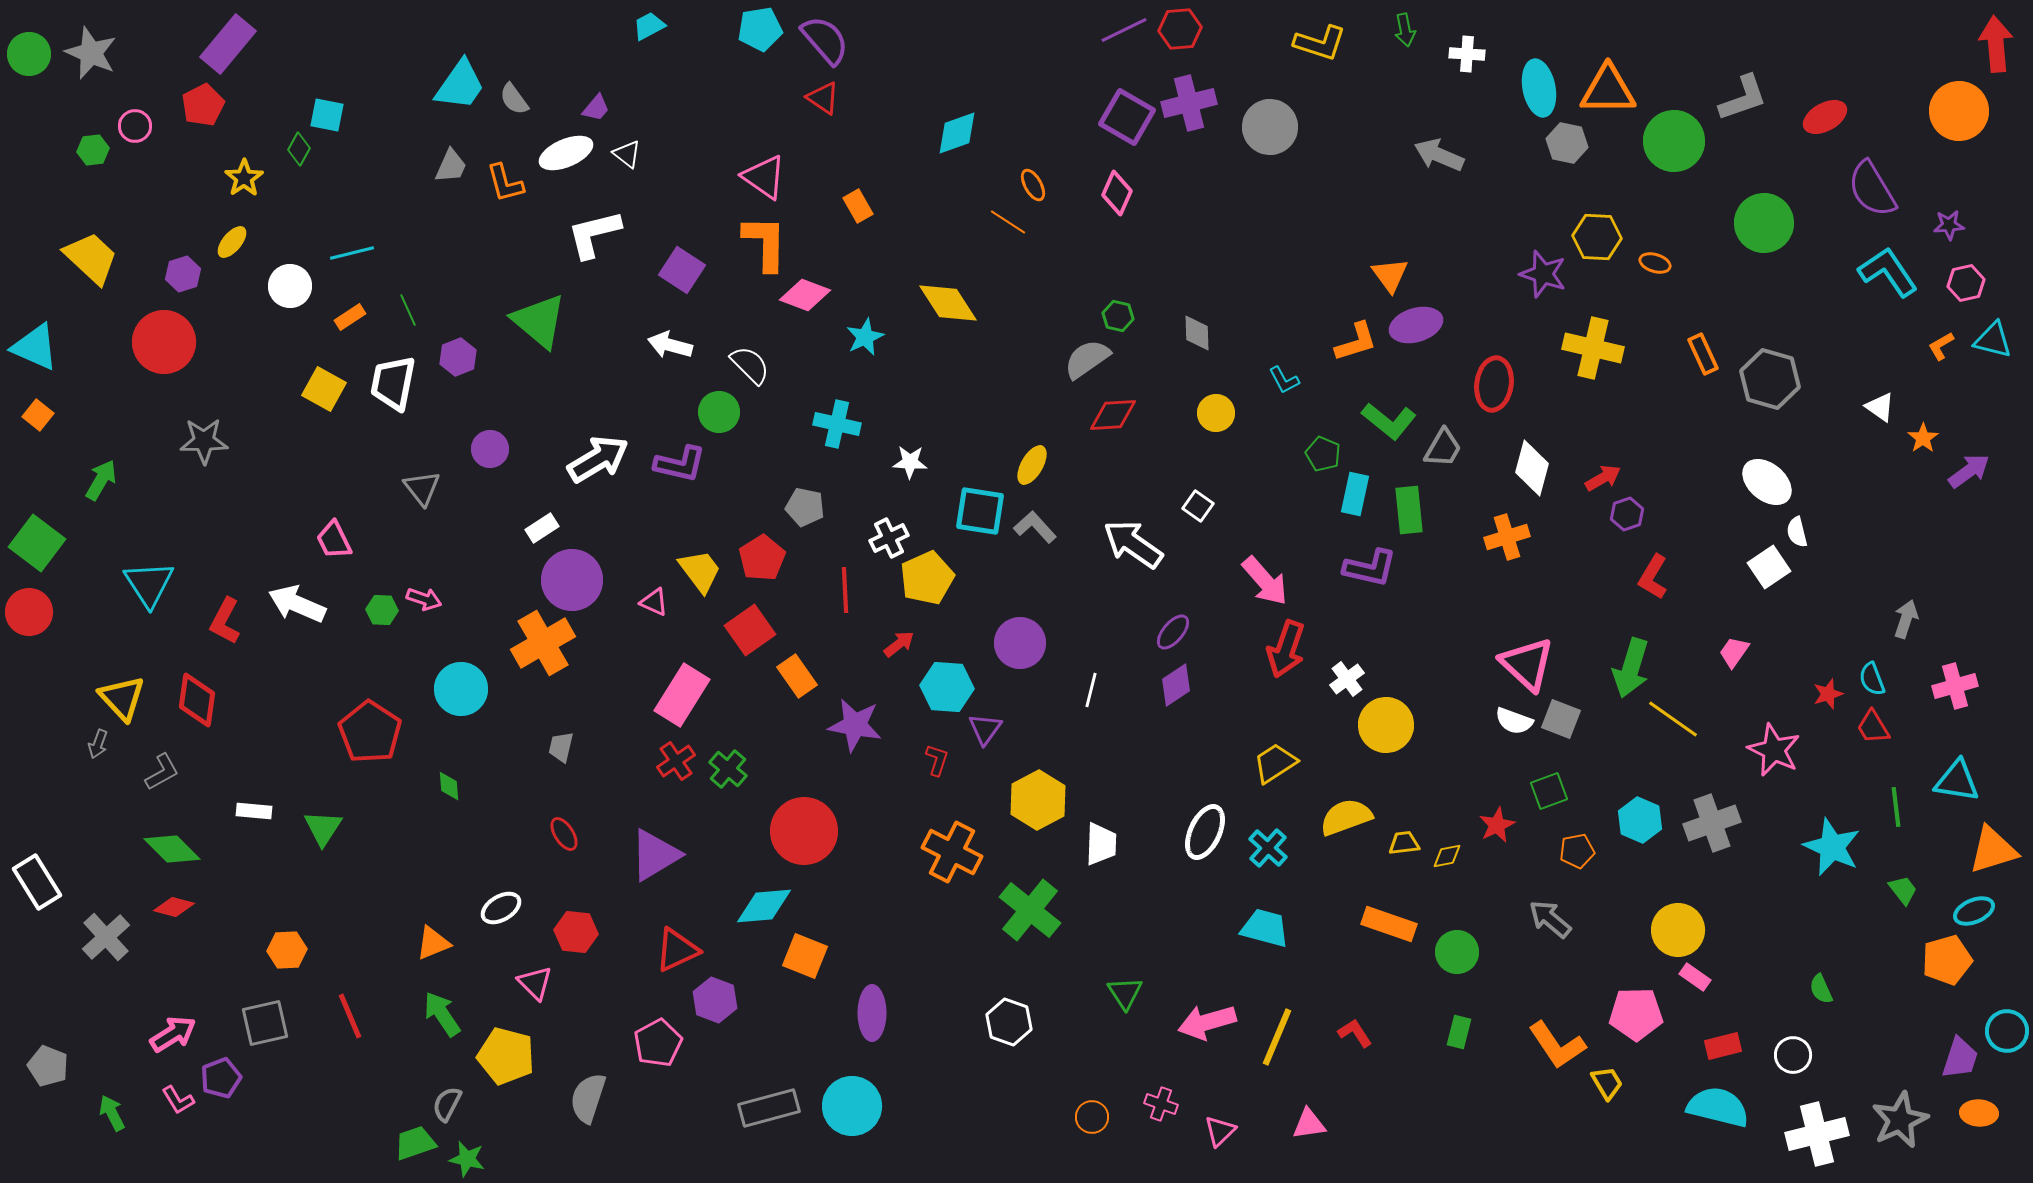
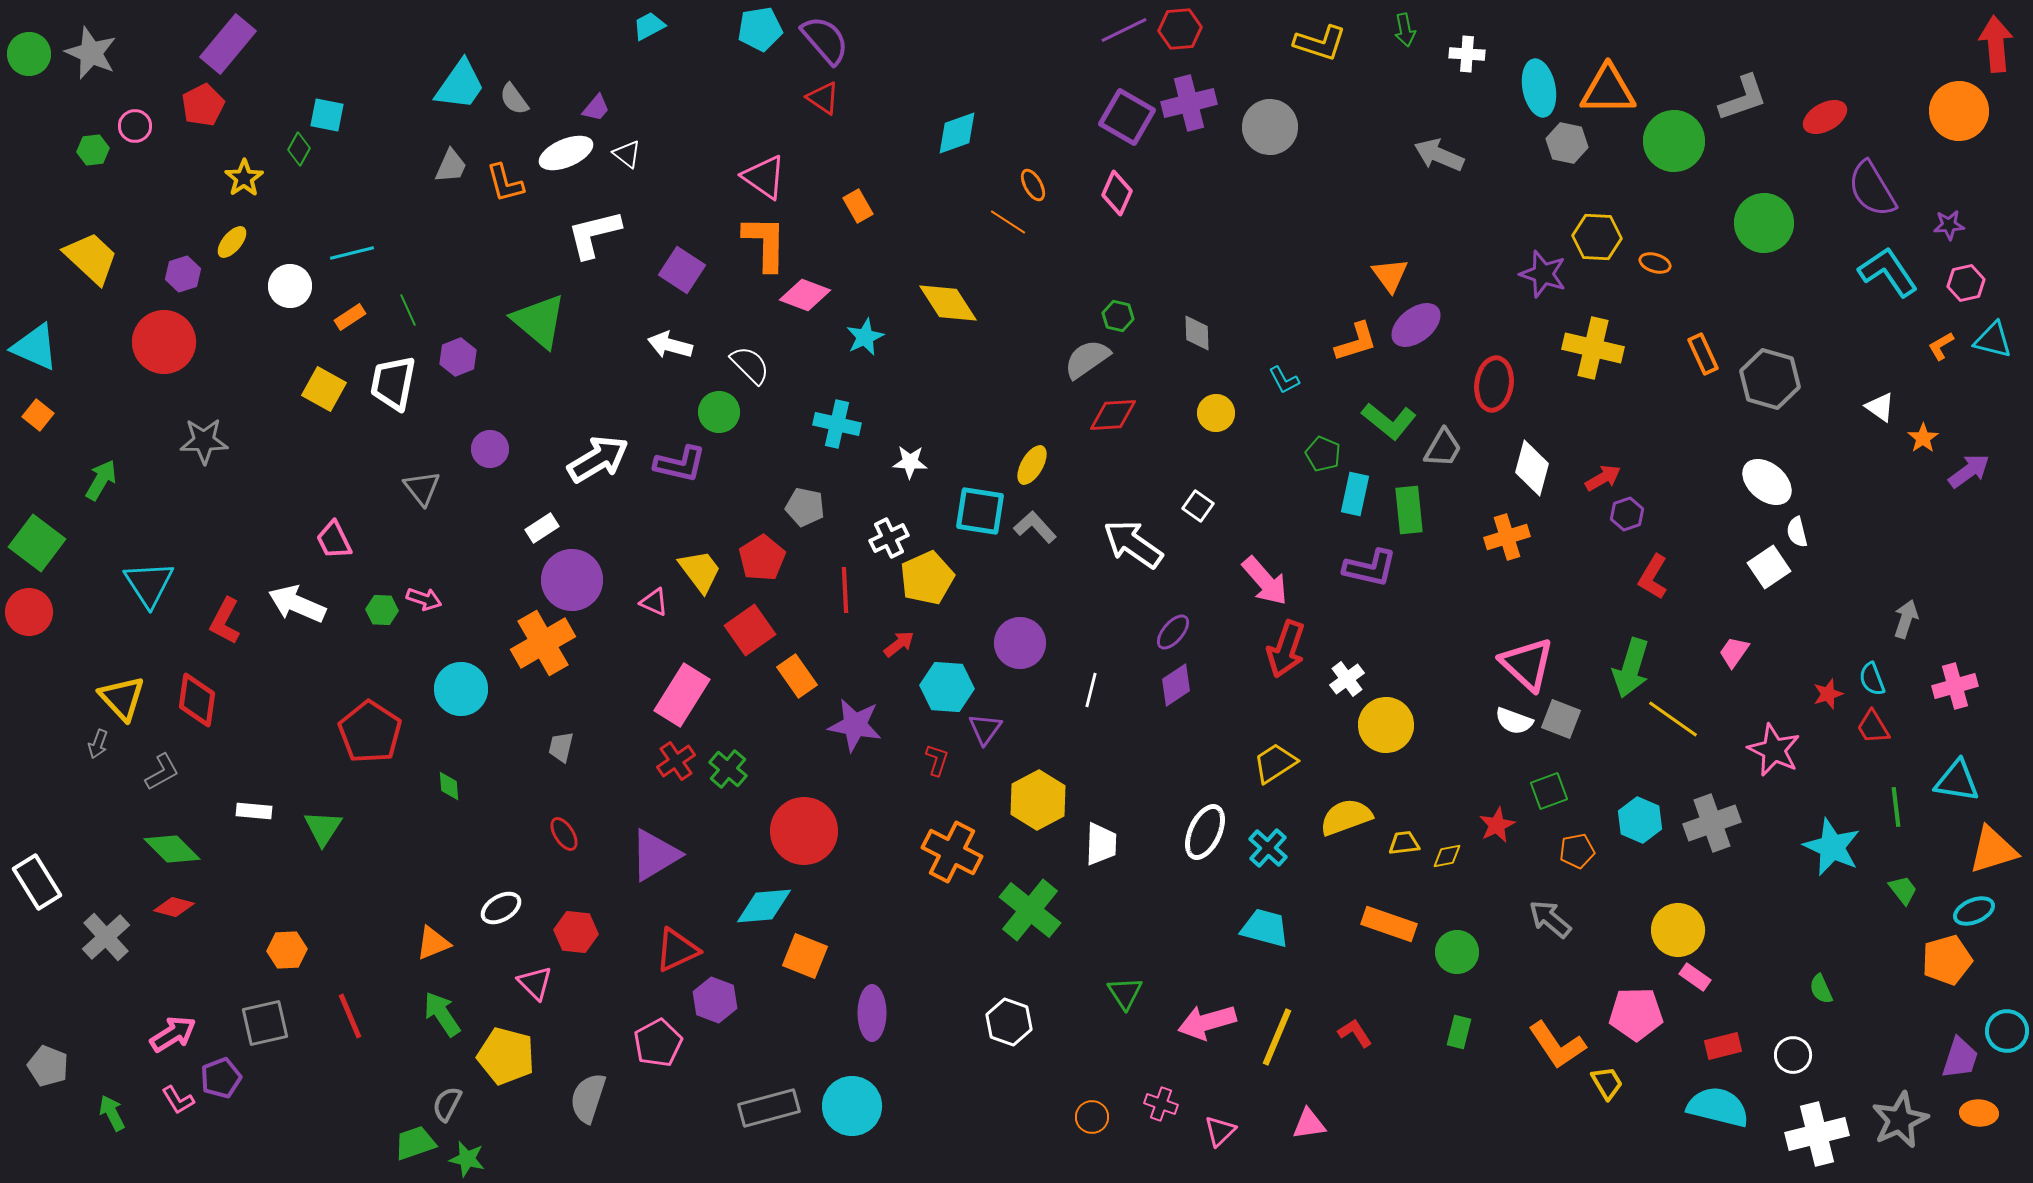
purple ellipse at (1416, 325): rotated 21 degrees counterclockwise
